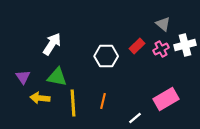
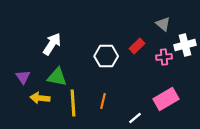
pink cross: moved 3 px right, 8 px down; rotated 21 degrees clockwise
